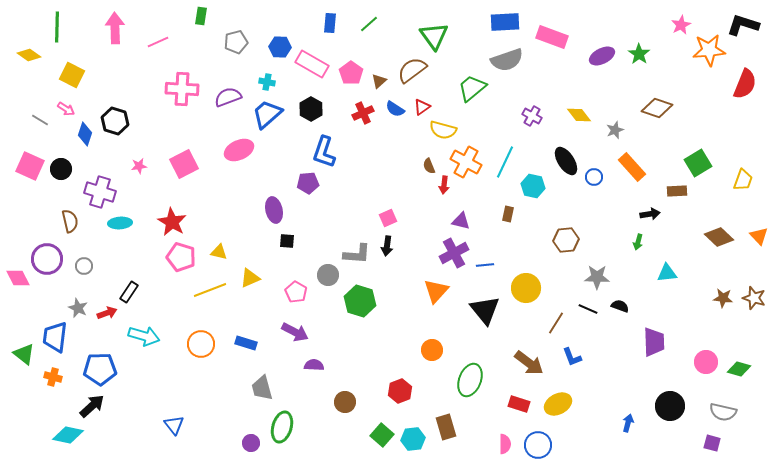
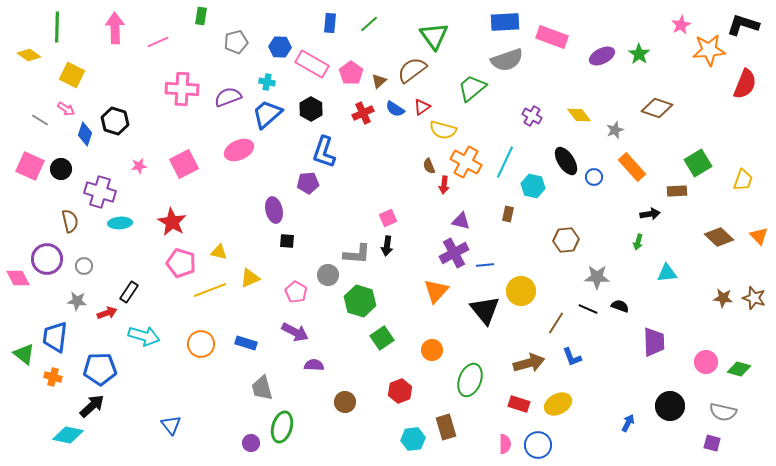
pink pentagon at (181, 257): moved 6 px down
yellow circle at (526, 288): moved 5 px left, 3 px down
gray star at (78, 308): moved 1 px left, 7 px up; rotated 18 degrees counterclockwise
brown arrow at (529, 363): rotated 52 degrees counterclockwise
blue arrow at (628, 423): rotated 12 degrees clockwise
blue triangle at (174, 425): moved 3 px left
green square at (382, 435): moved 97 px up; rotated 15 degrees clockwise
